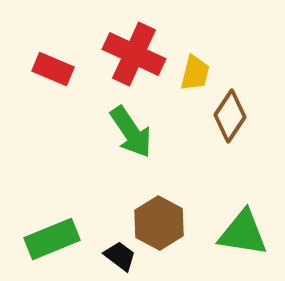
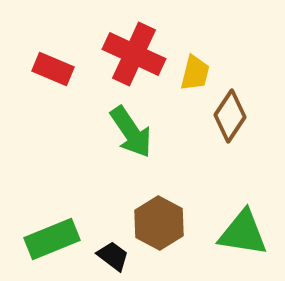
black trapezoid: moved 7 px left
